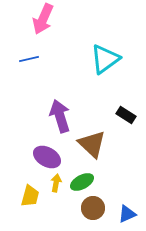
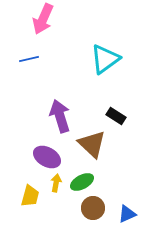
black rectangle: moved 10 px left, 1 px down
